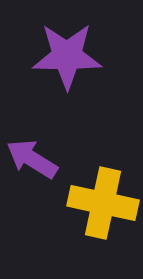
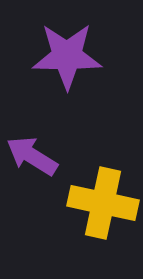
purple arrow: moved 3 px up
